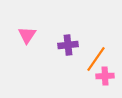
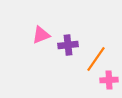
pink triangle: moved 14 px right; rotated 36 degrees clockwise
pink cross: moved 4 px right, 4 px down
